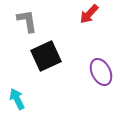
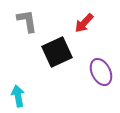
red arrow: moved 5 px left, 9 px down
black square: moved 11 px right, 4 px up
cyan arrow: moved 1 px right, 3 px up; rotated 15 degrees clockwise
